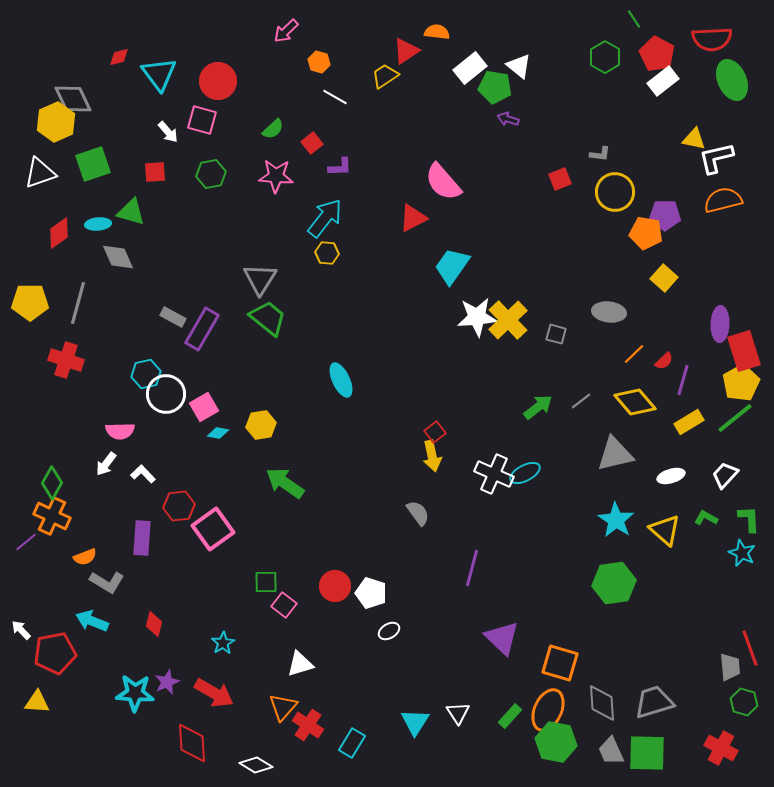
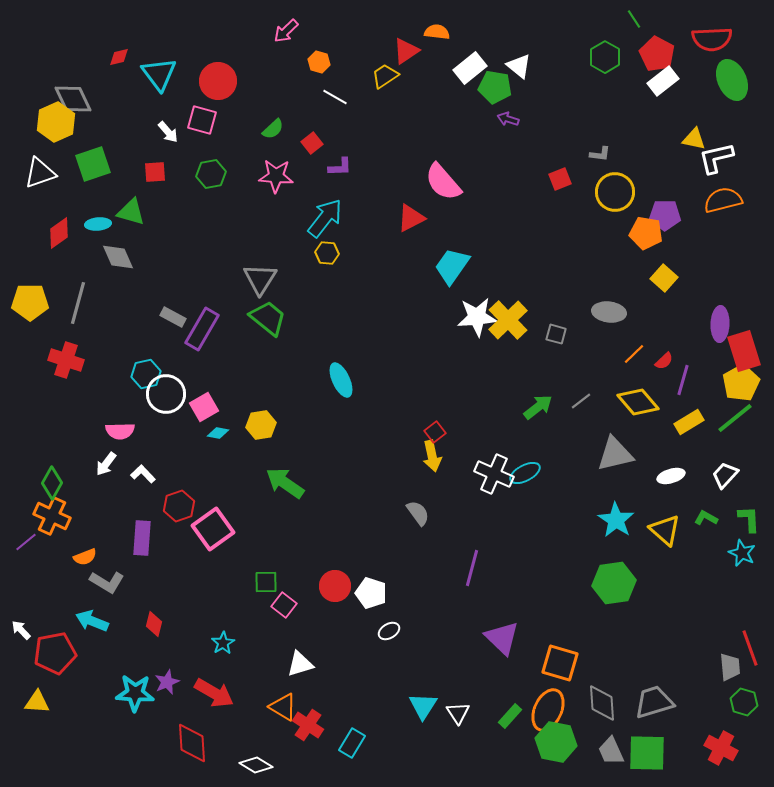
red triangle at (413, 218): moved 2 px left
yellow diamond at (635, 402): moved 3 px right
red hexagon at (179, 506): rotated 12 degrees counterclockwise
orange triangle at (283, 707): rotated 40 degrees counterclockwise
cyan triangle at (415, 722): moved 8 px right, 16 px up
